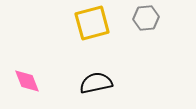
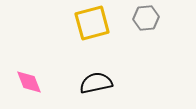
pink diamond: moved 2 px right, 1 px down
